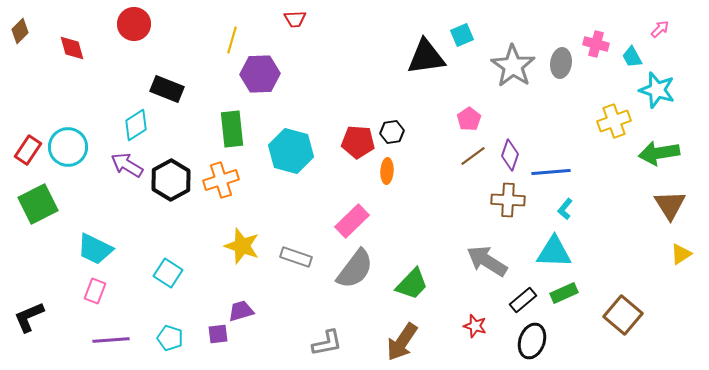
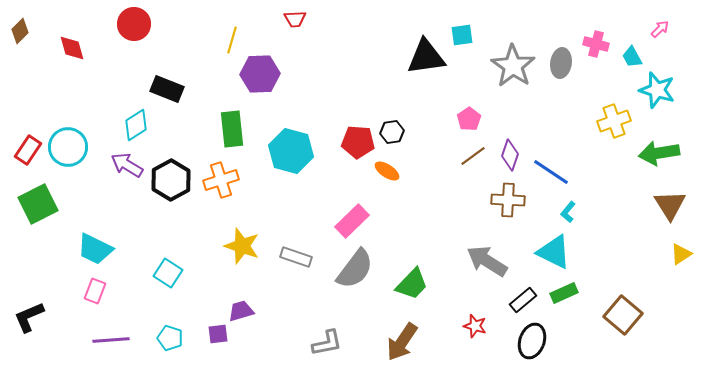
cyan square at (462, 35): rotated 15 degrees clockwise
orange ellipse at (387, 171): rotated 60 degrees counterclockwise
blue line at (551, 172): rotated 39 degrees clockwise
cyan L-shape at (565, 209): moved 3 px right, 3 px down
cyan triangle at (554, 252): rotated 24 degrees clockwise
